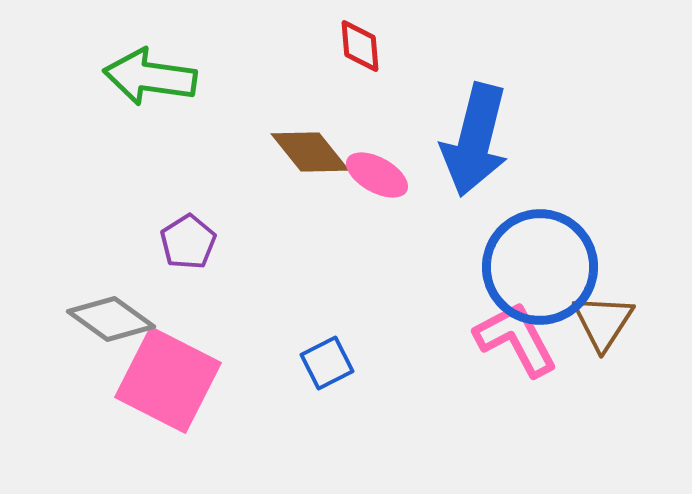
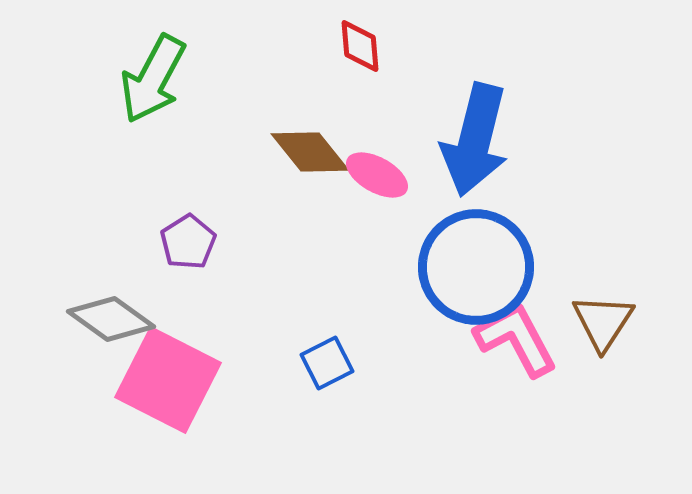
green arrow: moved 3 px right, 2 px down; rotated 70 degrees counterclockwise
blue circle: moved 64 px left
